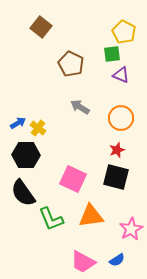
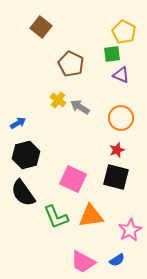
yellow cross: moved 20 px right, 28 px up
black hexagon: rotated 16 degrees counterclockwise
green L-shape: moved 5 px right, 2 px up
pink star: moved 1 px left, 1 px down
